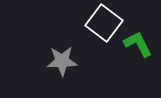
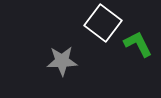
white square: moved 1 px left
